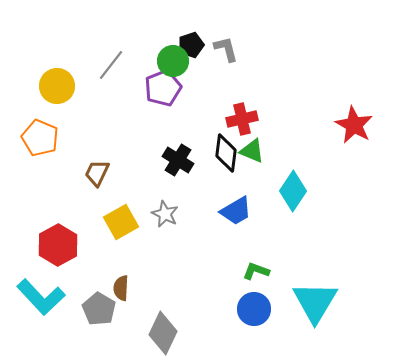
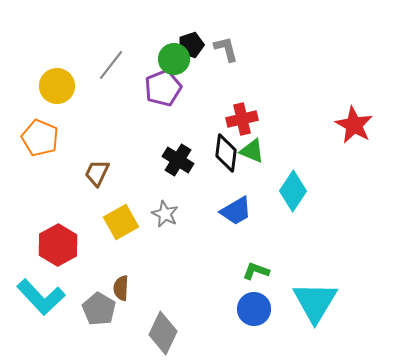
green circle: moved 1 px right, 2 px up
